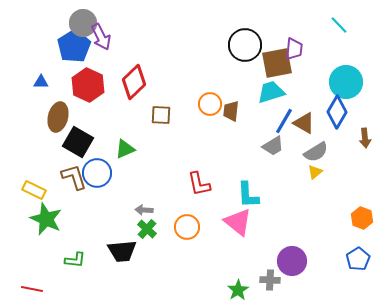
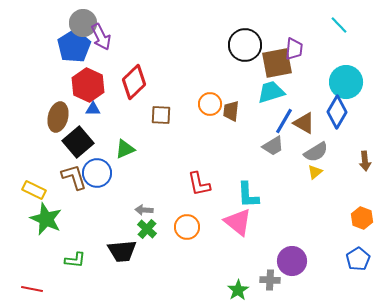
blue triangle at (41, 82): moved 52 px right, 27 px down
brown arrow at (365, 138): moved 23 px down
black square at (78, 142): rotated 20 degrees clockwise
